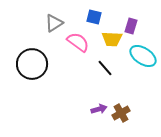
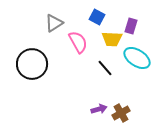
blue square: moved 3 px right; rotated 14 degrees clockwise
pink semicircle: rotated 25 degrees clockwise
cyan ellipse: moved 6 px left, 2 px down
